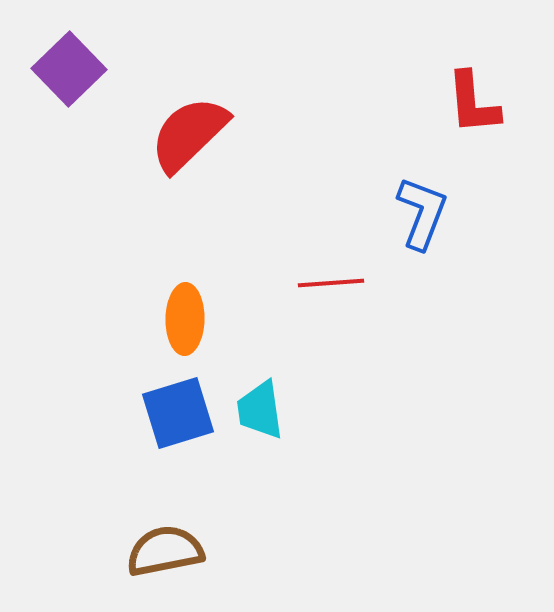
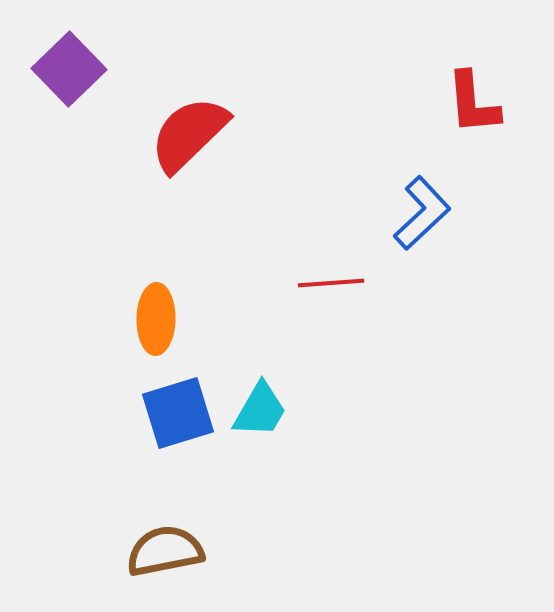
blue L-shape: rotated 26 degrees clockwise
orange ellipse: moved 29 px left
cyan trapezoid: rotated 142 degrees counterclockwise
